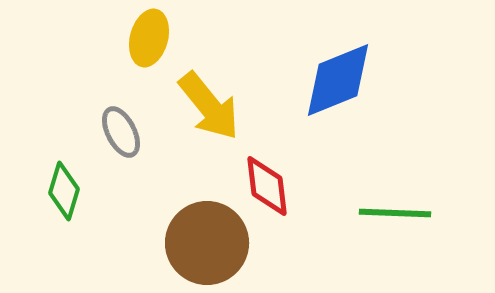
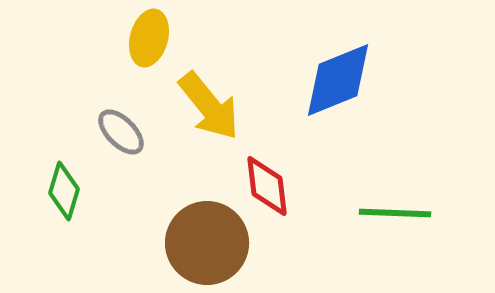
gray ellipse: rotated 18 degrees counterclockwise
